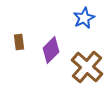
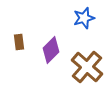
blue star: rotated 10 degrees clockwise
